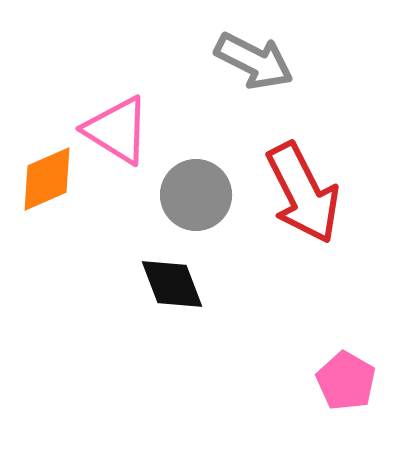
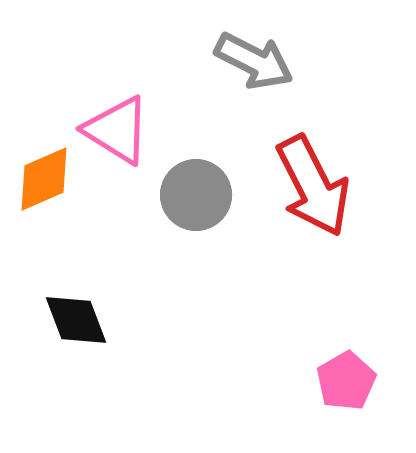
orange diamond: moved 3 px left
red arrow: moved 10 px right, 7 px up
black diamond: moved 96 px left, 36 px down
pink pentagon: rotated 12 degrees clockwise
